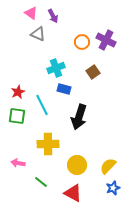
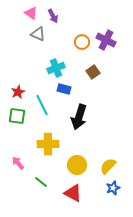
pink arrow: rotated 40 degrees clockwise
